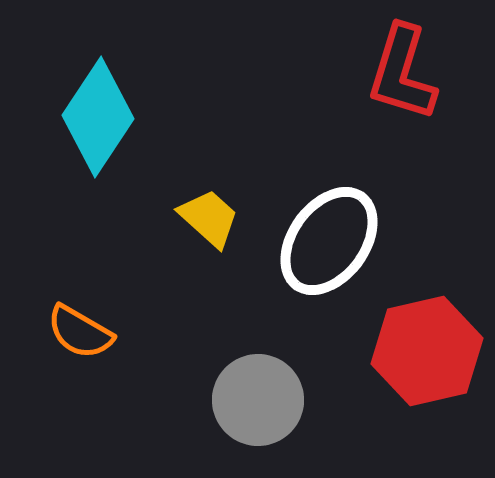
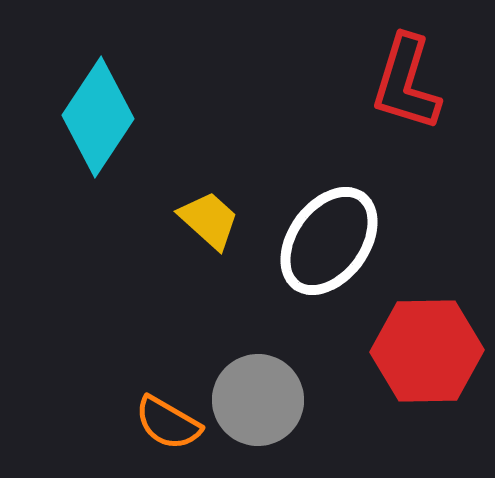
red L-shape: moved 4 px right, 10 px down
yellow trapezoid: moved 2 px down
orange semicircle: moved 88 px right, 91 px down
red hexagon: rotated 12 degrees clockwise
